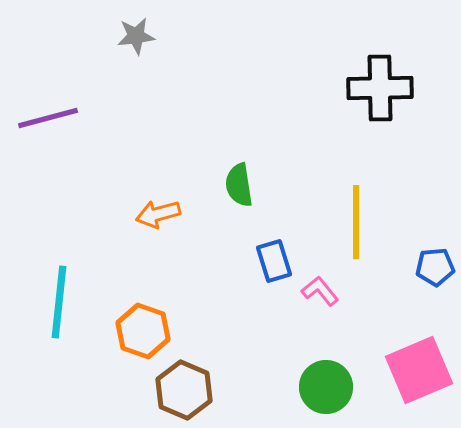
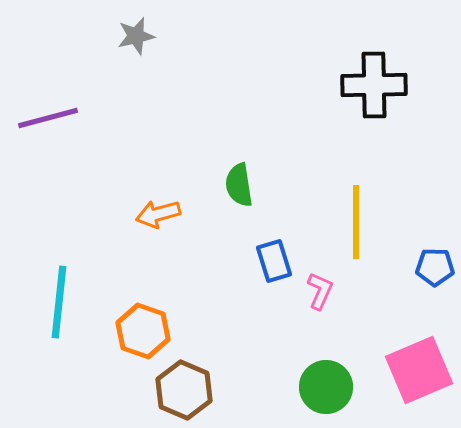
gray star: rotated 6 degrees counterclockwise
black cross: moved 6 px left, 3 px up
blue pentagon: rotated 6 degrees clockwise
pink L-shape: rotated 63 degrees clockwise
